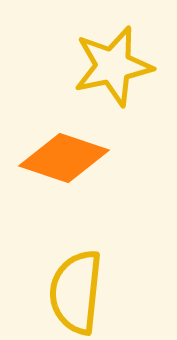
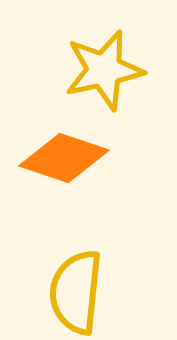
yellow star: moved 9 px left, 4 px down
